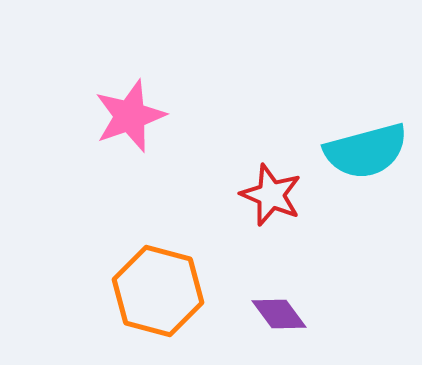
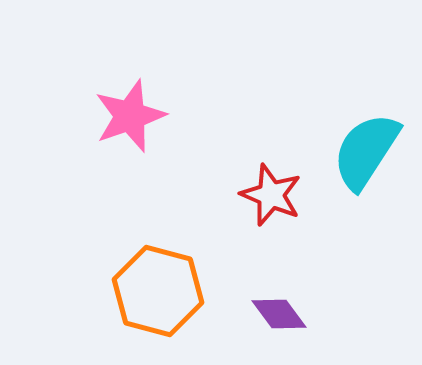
cyan semicircle: rotated 138 degrees clockwise
